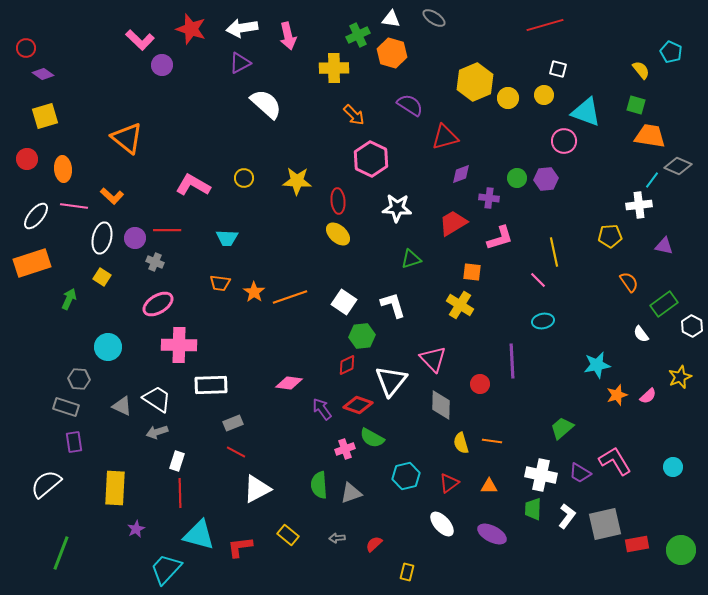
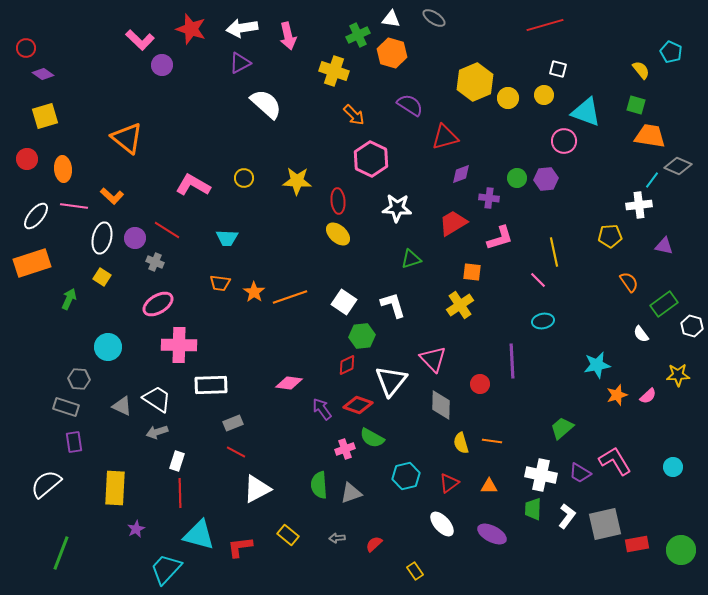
yellow cross at (334, 68): moved 3 px down; rotated 20 degrees clockwise
red line at (167, 230): rotated 32 degrees clockwise
yellow cross at (460, 305): rotated 24 degrees clockwise
white hexagon at (692, 326): rotated 10 degrees counterclockwise
yellow star at (680, 377): moved 2 px left, 2 px up; rotated 20 degrees clockwise
yellow rectangle at (407, 572): moved 8 px right, 1 px up; rotated 48 degrees counterclockwise
